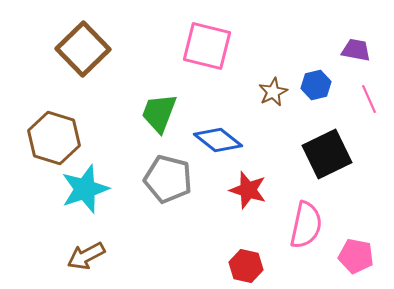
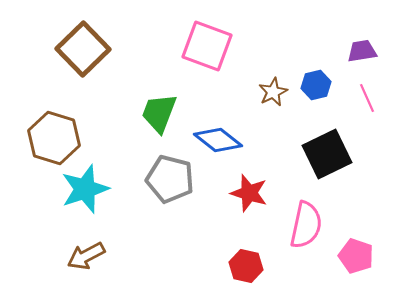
pink square: rotated 6 degrees clockwise
purple trapezoid: moved 6 px right, 1 px down; rotated 20 degrees counterclockwise
pink line: moved 2 px left, 1 px up
gray pentagon: moved 2 px right
red star: moved 1 px right, 3 px down
pink pentagon: rotated 8 degrees clockwise
